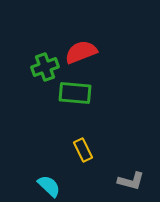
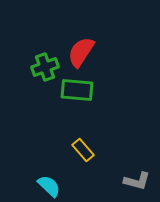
red semicircle: rotated 36 degrees counterclockwise
green rectangle: moved 2 px right, 3 px up
yellow rectangle: rotated 15 degrees counterclockwise
gray L-shape: moved 6 px right
